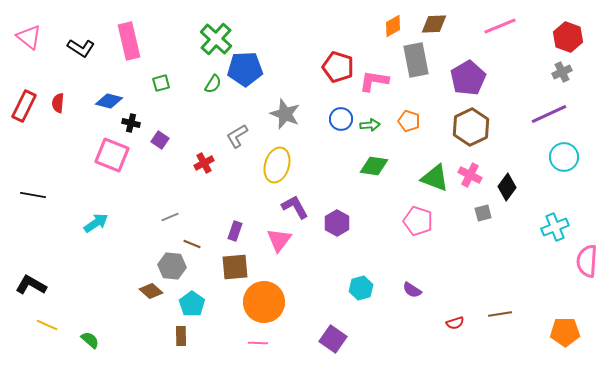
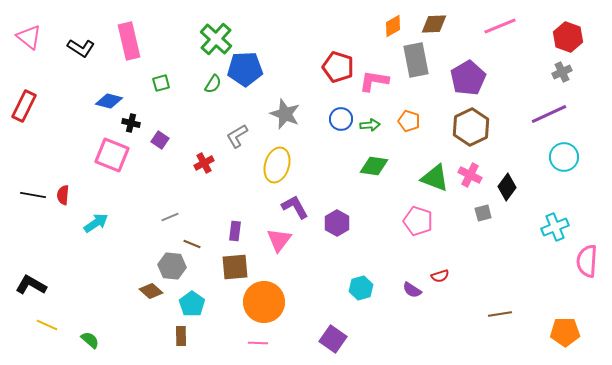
red semicircle at (58, 103): moved 5 px right, 92 px down
purple rectangle at (235, 231): rotated 12 degrees counterclockwise
red semicircle at (455, 323): moved 15 px left, 47 px up
